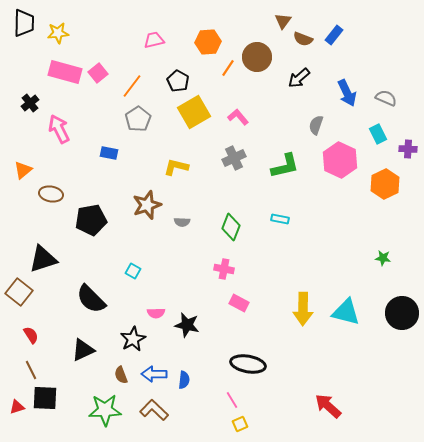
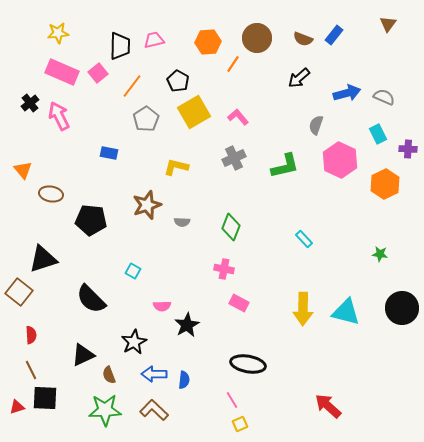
brown triangle at (283, 21): moved 105 px right, 3 px down
black trapezoid at (24, 23): moved 96 px right, 23 px down
brown circle at (257, 57): moved 19 px up
orange line at (228, 68): moved 5 px right, 4 px up
pink rectangle at (65, 72): moved 3 px left; rotated 8 degrees clockwise
blue arrow at (347, 93): rotated 80 degrees counterclockwise
gray semicircle at (386, 98): moved 2 px left, 1 px up
gray pentagon at (138, 119): moved 8 px right
pink arrow at (59, 129): moved 13 px up
orange triangle at (23, 170): rotated 30 degrees counterclockwise
cyan rectangle at (280, 219): moved 24 px right, 20 px down; rotated 36 degrees clockwise
black pentagon at (91, 220): rotated 16 degrees clockwise
green star at (383, 258): moved 3 px left, 4 px up
pink semicircle at (156, 313): moved 6 px right, 7 px up
black circle at (402, 313): moved 5 px up
black star at (187, 325): rotated 30 degrees clockwise
red semicircle at (31, 335): rotated 30 degrees clockwise
black star at (133, 339): moved 1 px right, 3 px down
black triangle at (83, 350): moved 5 px down
brown semicircle at (121, 375): moved 12 px left
